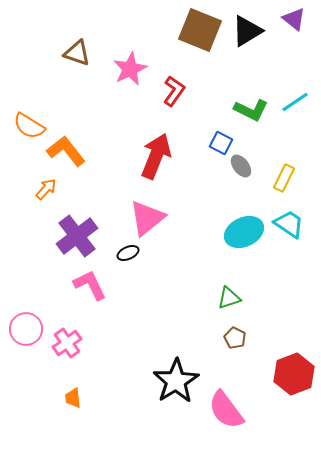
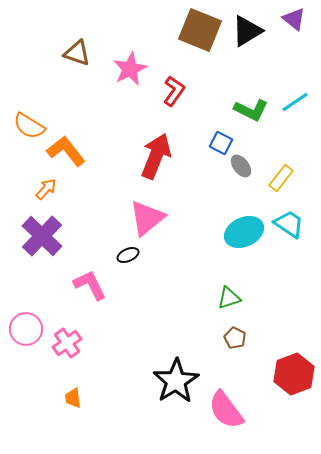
yellow rectangle: moved 3 px left; rotated 12 degrees clockwise
purple cross: moved 35 px left; rotated 9 degrees counterclockwise
black ellipse: moved 2 px down
